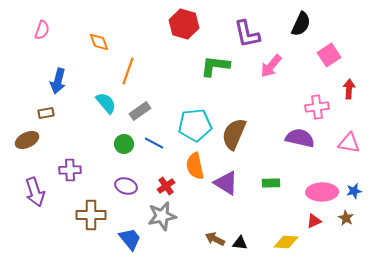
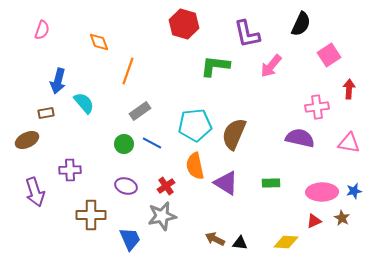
cyan semicircle: moved 22 px left
blue line: moved 2 px left
brown star: moved 4 px left
blue trapezoid: rotated 15 degrees clockwise
